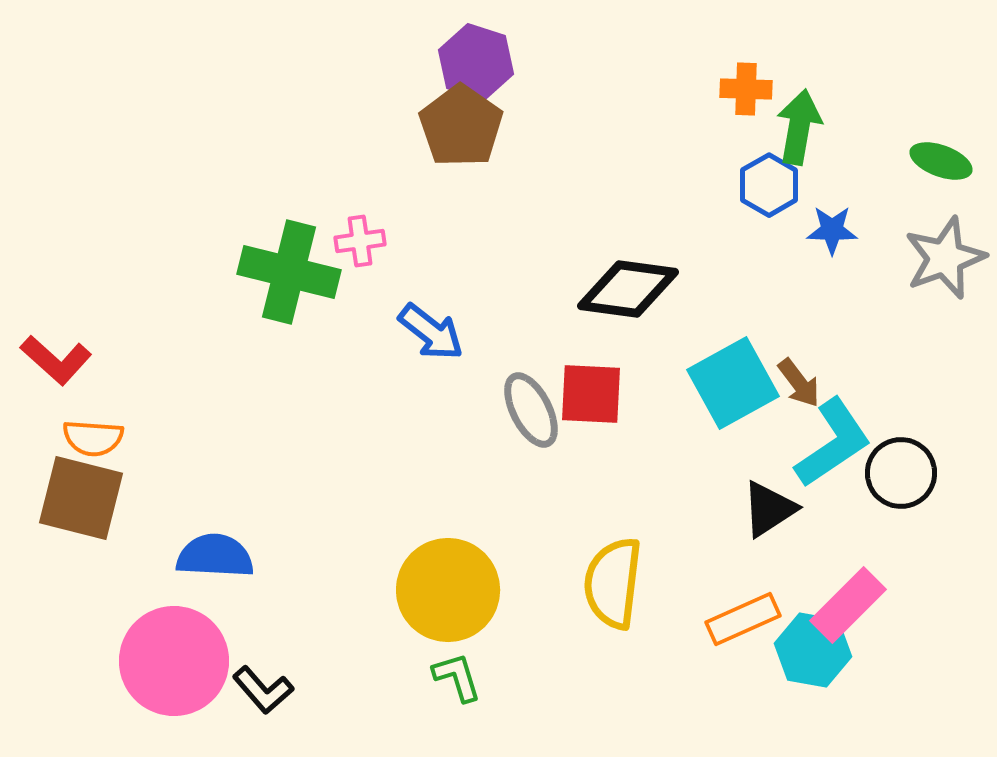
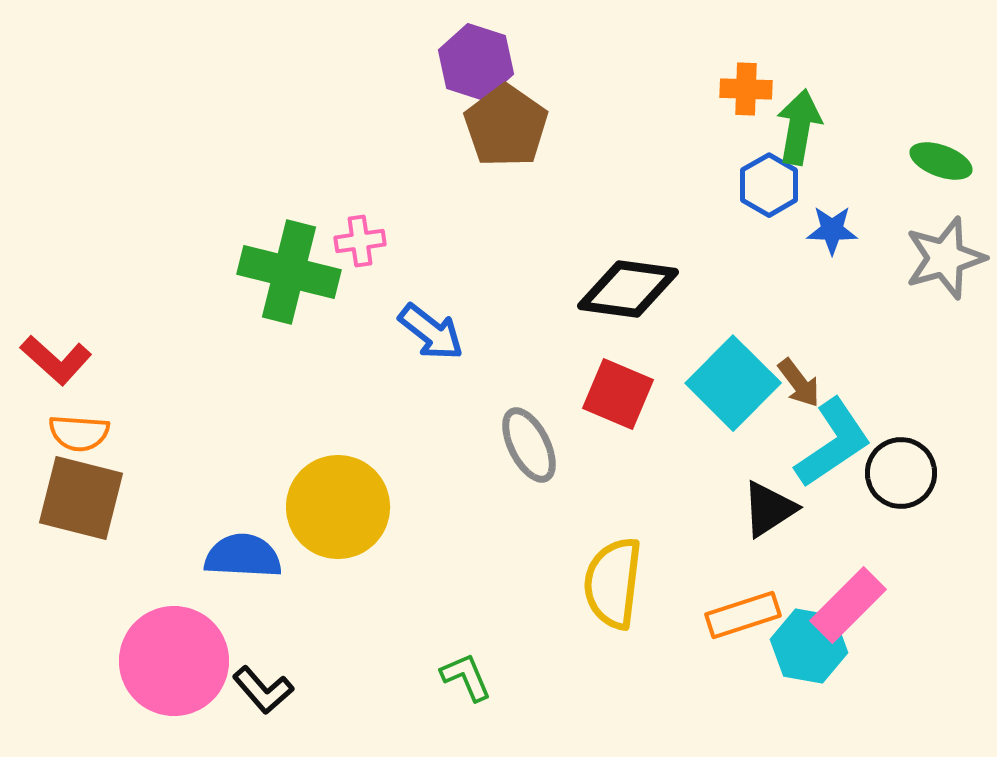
brown pentagon: moved 45 px right
gray star: rotated 4 degrees clockwise
cyan square: rotated 16 degrees counterclockwise
red square: moved 27 px right; rotated 20 degrees clockwise
gray ellipse: moved 2 px left, 35 px down
orange semicircle: moved 14 px left, 5 px up
blue semicircle: moved 28 px right
yellow circle: moved 110 px left, 83 px up
orange rectangle: moved 4 px up; rotated 6 degrees clockwise
cyan hexagon: moved 4 px left, 4 px up
green L-shape: moved 9 px right; rotated 6 degrees counterclockwise
